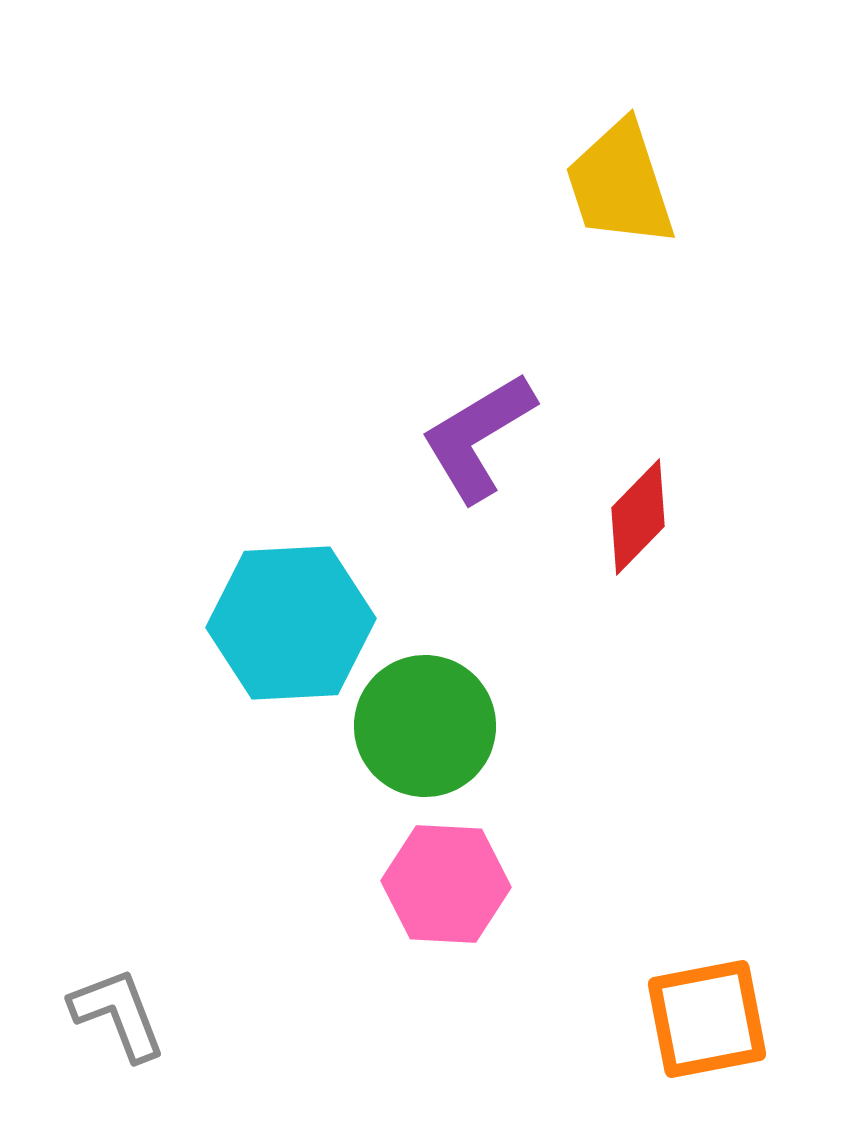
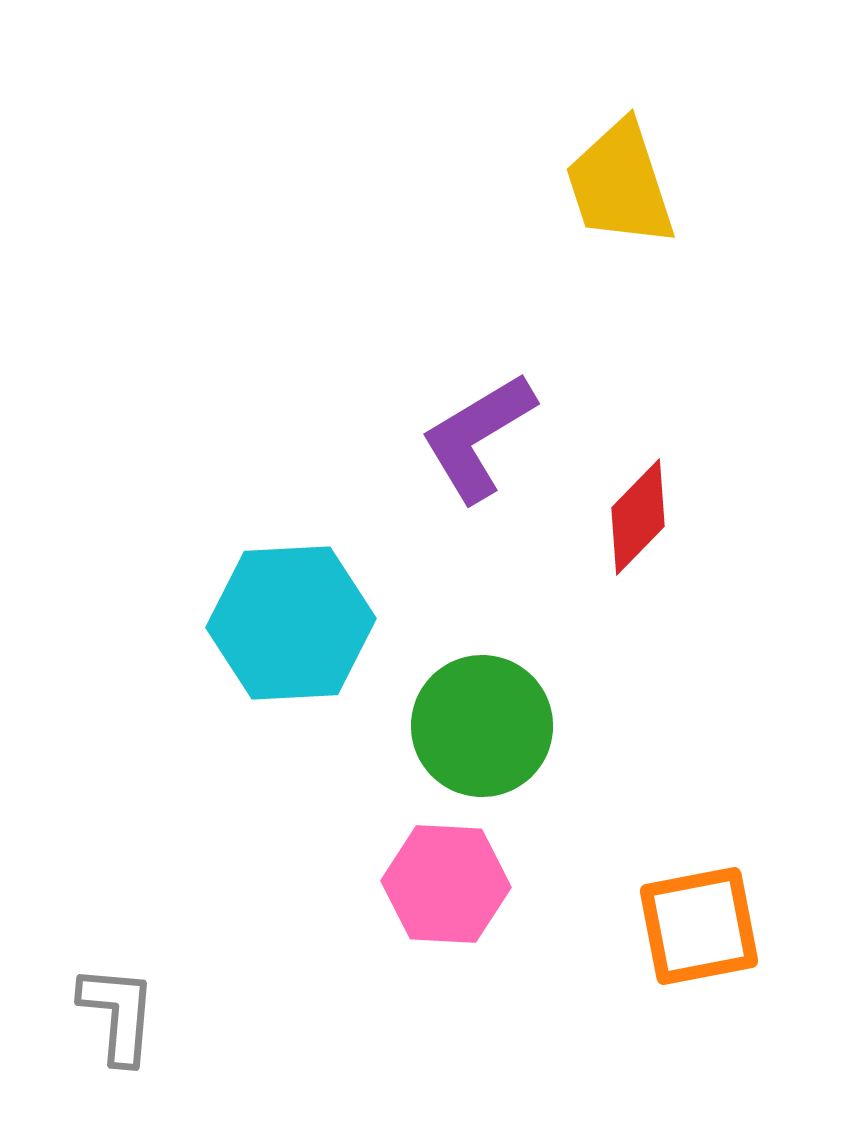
green circle: moved 57 px right
gray L-shape: rotated 26 degrees clockwise
orange square: moved 8 px left, 93 px up
